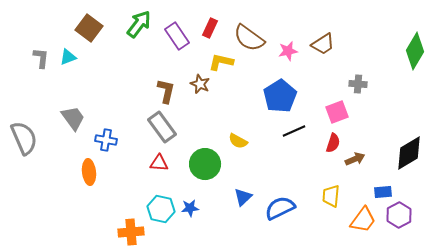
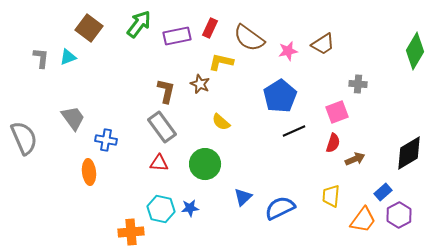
purple rectangle: rotated 68 degrees counterclockwise
yellow semicircle: moved 17 px left, 19 px up; rotated 12 degrees clockwise
blue rectangle: rotated 36 degrees counterclockwise
